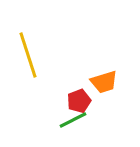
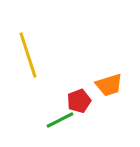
orange trapezoid: moved 5 px right, 3 px down
green line: moved 13 px left
